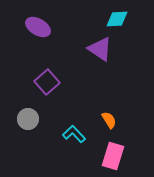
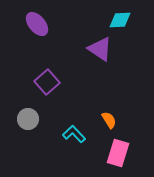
cyan diamond: moved 3 px right, 1 px down
purple ellipse: moved 1 px left, 3 px up; rotated 20 degrees clockwise
pink rectangle: moved 5 px right, 3 px up
